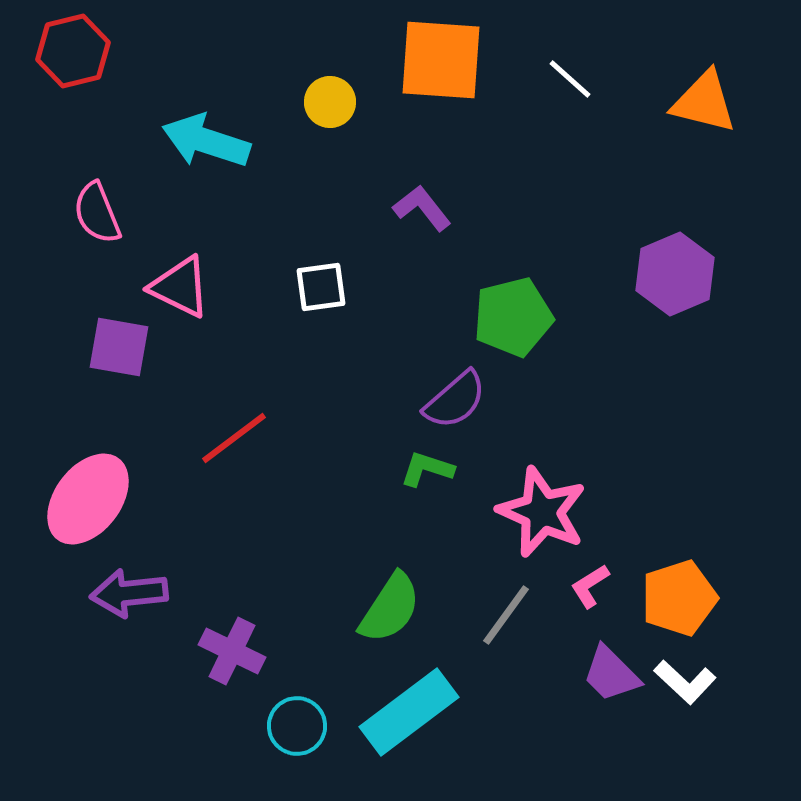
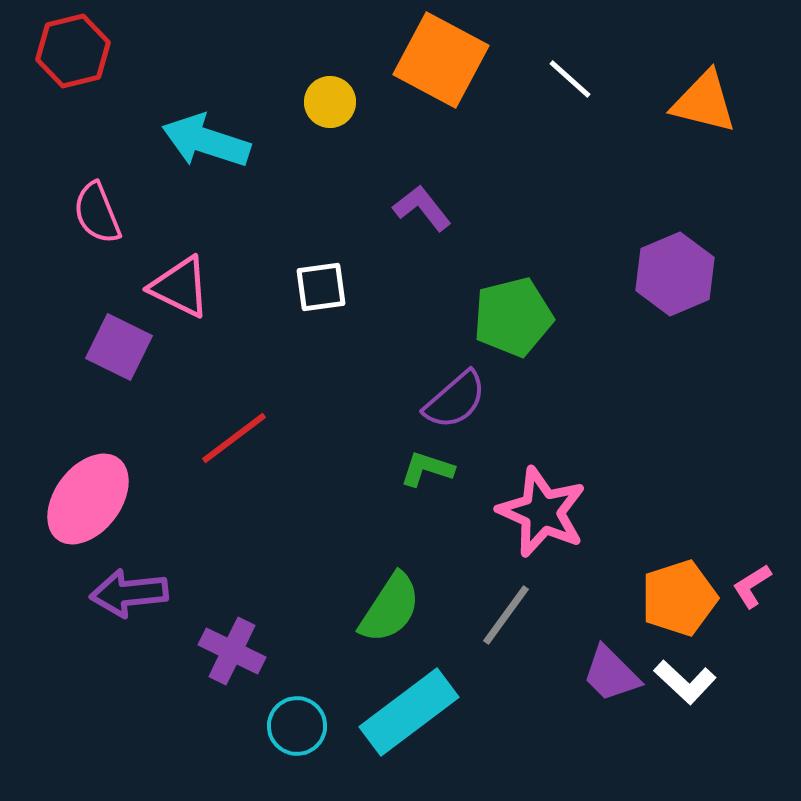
orange square: rotated 24 degrees clockwise
purple square: rotated 16 degrees clockwise
pink L-shape: moved 162 px right
